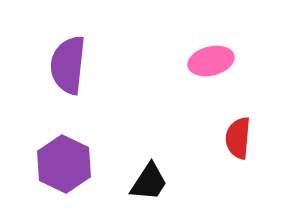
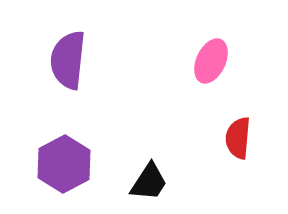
pink ellipse: rotated 51 degrees counterclockwise
purple semicircle: moved 5 px up
purple hexagon: rotated 6 degrees clockwise
